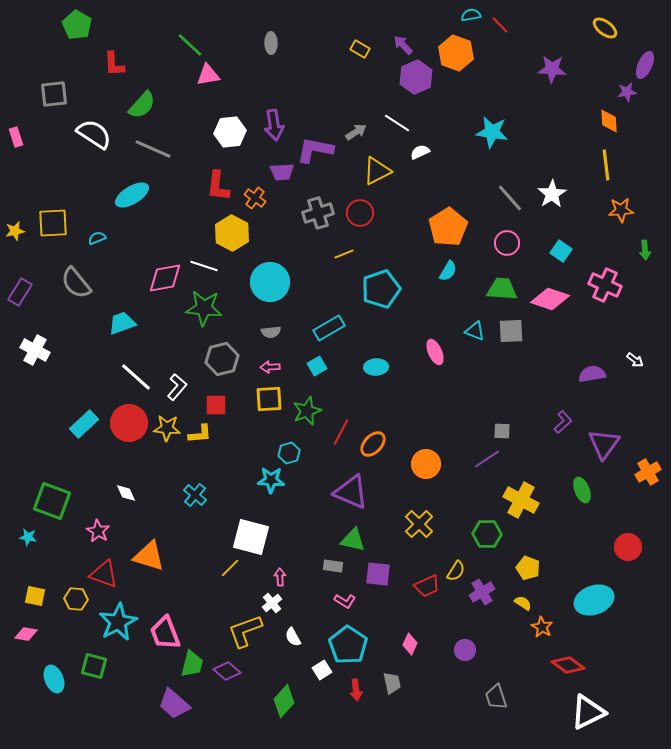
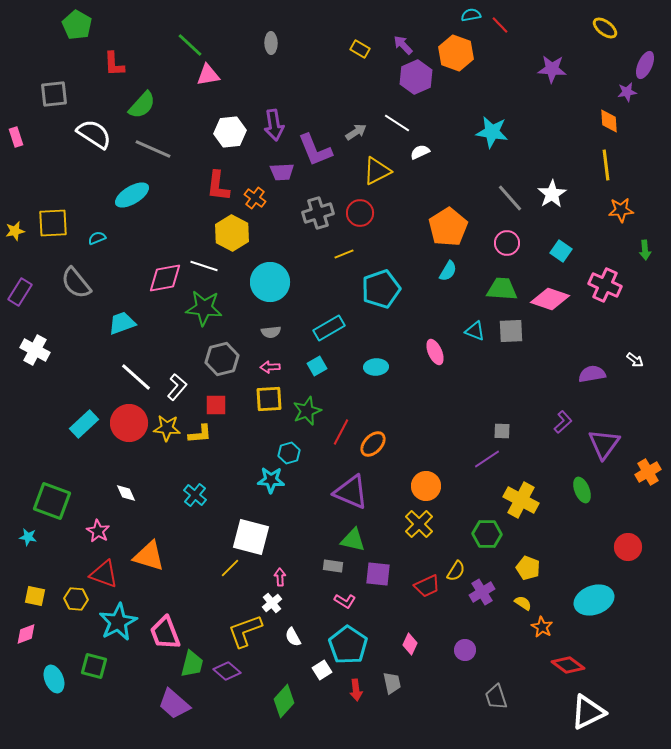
purple L-shape at (315, 150): rotated 123 degrees counterclockwise
orange circle at (426, 464): moved 22 px down
pink diamond at (26, 634): rotated 30 degrees counterclockwise
